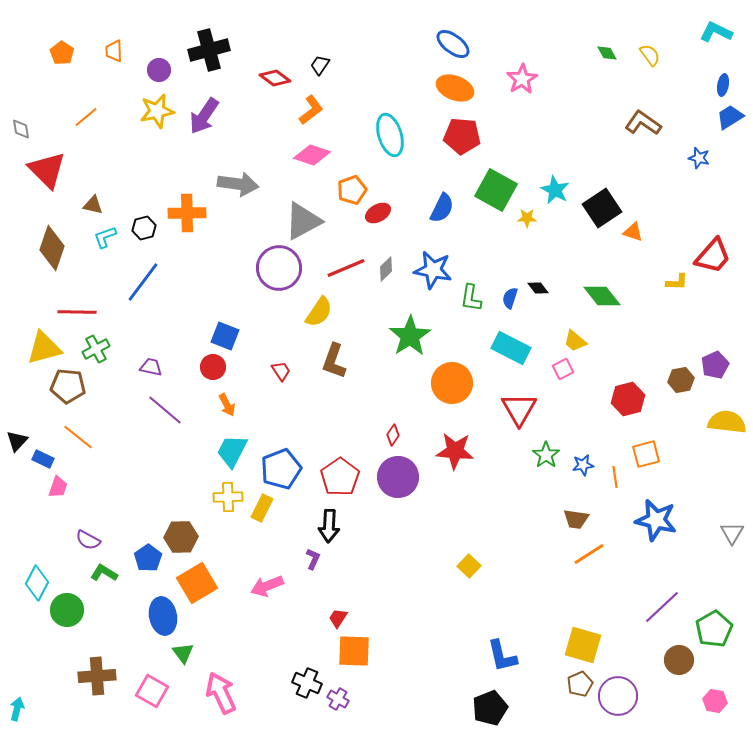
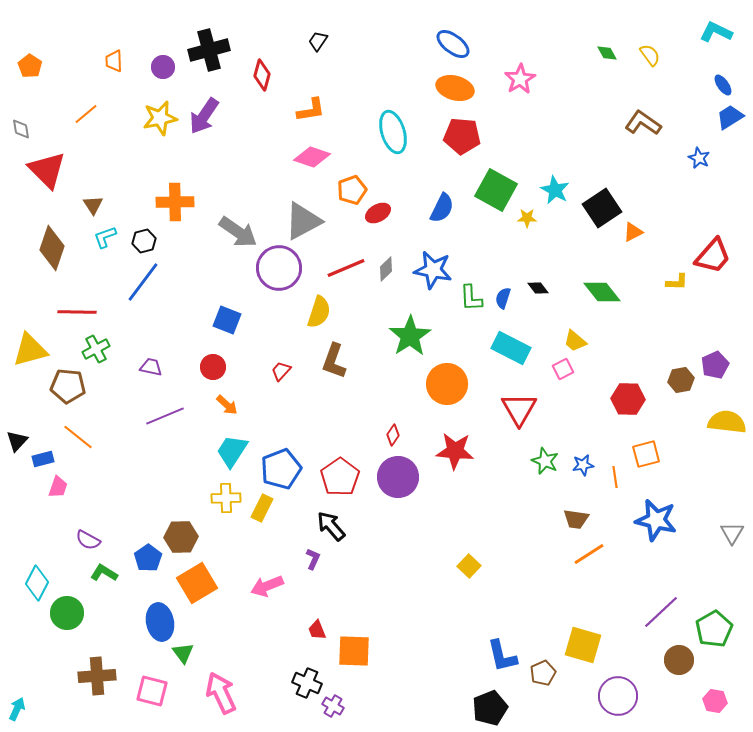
orange trapezoid at (114, 51): moved 10 px down
orange pentagon at (62, 53): moved 32 px left, 13 px down
black trapezoid at (320, 65): moved 2 px left, 24 px up
purple circle at (159, 70): moved 4 px right, 3 px up
red diamond at (275, 78): moved 13 px left, 3 px up; rotated 68 degrees clockwise
pink star at (522, 79): moved 2 px left
blue ellipse at (723, 85): rotated 45 degrees counterclockwise
orange ellipse at (455, 88): rotated 6 degrees counterclockwise
orange L-shape at (311, 110): rotated 28 degrees clockwise
yellow star at (157, 111): moved 3 px right, 7 px down
orange line at (86, 117): moved 3 px up
cyan ellipse at (390, 135): moved 3 px right, 3 px up
pink diamond at (312, 155): moved 2 px down
blue star at (699, 158): rotated 10 degrees clockwise
gray arrow at (238, 184): moved 48 px down; rotated 27 degrees clockwise
brown triangle at (93, 205): rotated 45 degrees clockwise
orange cross at (187, 213): moved 12 px left, 11 px up
black hexagon at (144, 228): moved 13 px down
orange triangle at (633, 232): rotated 45 degrees counterclockwise
green diamond at (602, 296): moved 4 px up
green L-shape at (471, 298): rotated 12 degrees counterclockwise
blue semicircle at (510, 298): moved 7 px left
yellow semicircle at (319, 312): rotated 16 degrees counterclockwise
blue square at (225, 336): moved 2 px right, 16 px up
yellow triangle at (44, 348): moved 14 px left, 2 px down
red trapezoid at (281, 371): rotated 105 degrees counterclockwise
orange circle at (452, 383): moved 5 px left, 1 px down
red hexagon at (628, 399): rotated 16 degrees clockwise
orange arrow at (227, 405): rotated 20 degrees counterclockwise
purple line at (165, 410): moved 6 px down; rotated 63 degrees counterclockwise
cyan trapezoid at (232, 451): rotated 6 degrees clockwise
green star at (546, 455): moved 1 px left, 6 px down; rotated 12 degrees counterclockwise
blue rectangle at (43, 459): rotated 40 degrees counterclockwise
yellow cross at (228, 497): moved 2 px left, 1 px down
black arrow at (329, 526): moved 2 px right; rotated 136 degrees clockwise
purple line at (662, 607): moved 1 px left, 5 px down
green circle at (67, 610): moved 3 px down
blue ellipse at (163, 616): moved 3 px left, 6 px down
red trapezoid at (338, 618): moved 21 px left, 12 px down; rotated 55 degrees counterclockwise
brown pentagon at (580, 684): moved 37 px left, 11 px up
pink square at (152, 691): rotated 16 degrees counterclockwise
purple cross at (338, 699): moved 5 px left, 7 px down
cyan arrow at (17, 709): rotated 10 degrees clockwise
